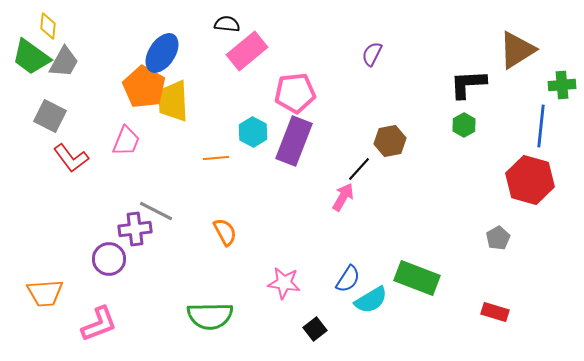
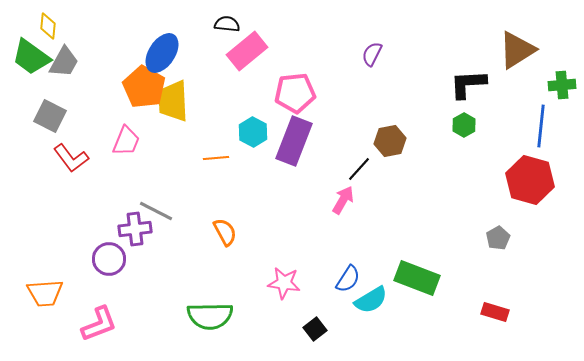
pink arrow: moved 3 px down
